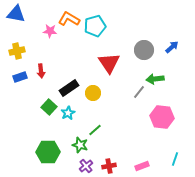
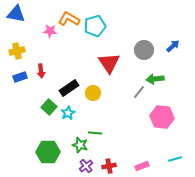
blue arrow: moved 1 px right, 1 px up
green line: moved 3 px down; rotated 48 degrees clockwise
cyan line: rotated 56 degrees clockwise
